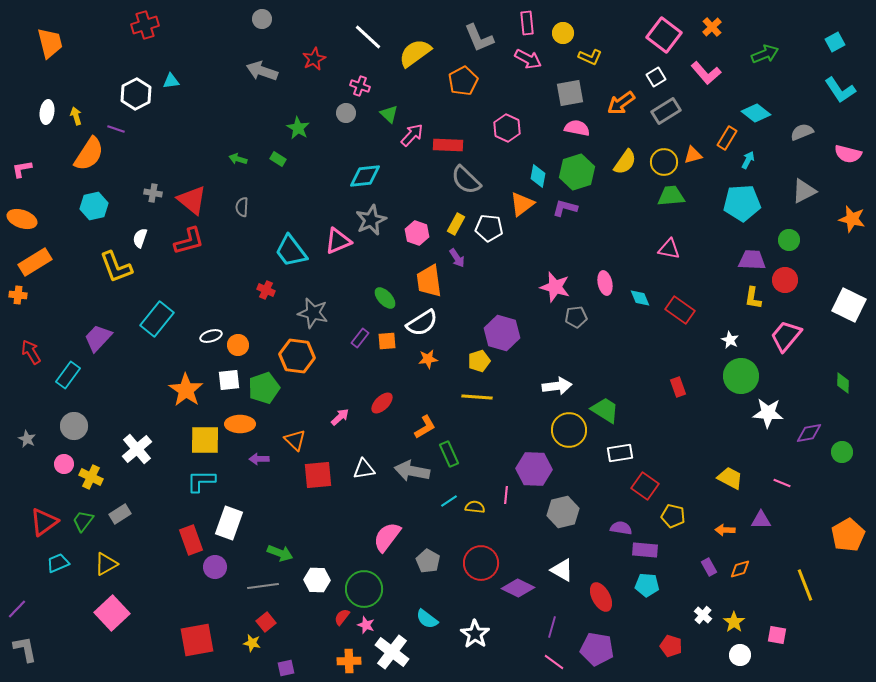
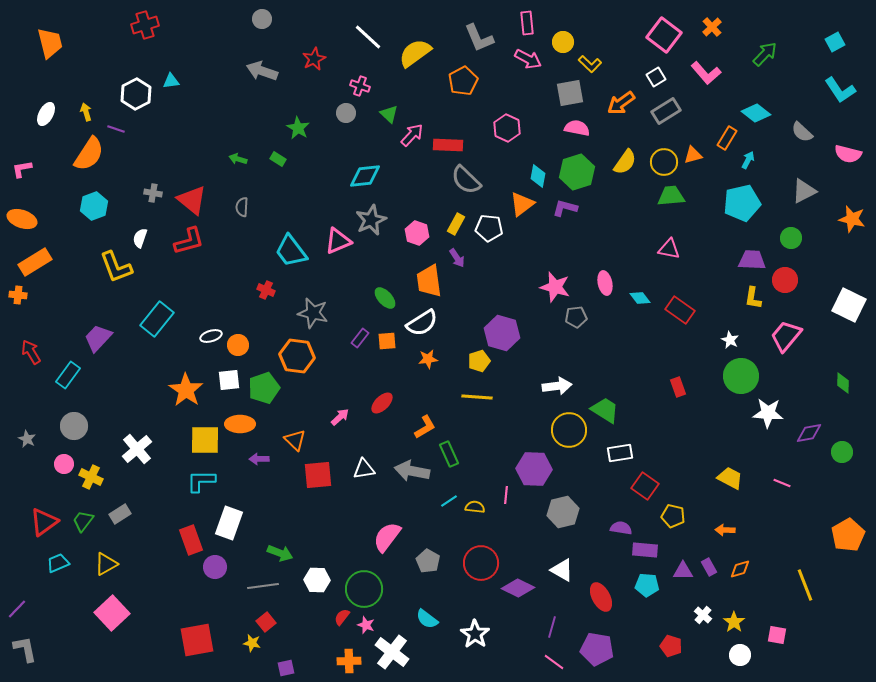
yellow circle at (563, 33): moved 9 px down
green arrow at (765, 54): rotated 24 degrees counterclockwise
yellow L-shape at (590, 57): moved 7 px down; rotated 20 degrees clockwise
white ellipse at (47, 112): moved 1 px left, 2 px down; rotated 20 degrees clockwise
yellow arrow at (76, 116): moved 10 px right, 4 px up
gray semicircle at (802, 132): rotated 115 degrees counterclockwise
cyan pentagon at (742, 203): rotated 9 degrees counterclockwise
cyan hexagon at (94, 206): rotated 8 degrees counterclockwise
green circle at (789, 240): moved 2 px right, 2 px up
cyan diamond at (640, 298): rotated 15 degrees counterclockwise
purple triangle at (761, 520): moved 78 px left, 51 px down
